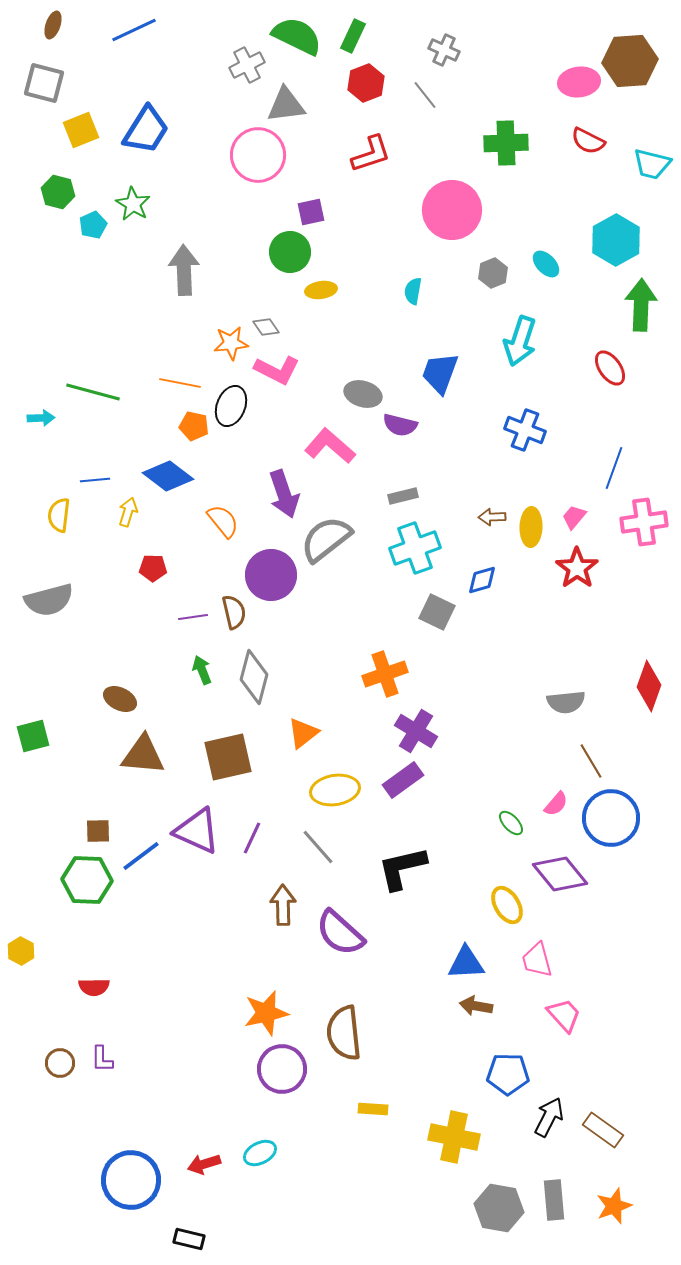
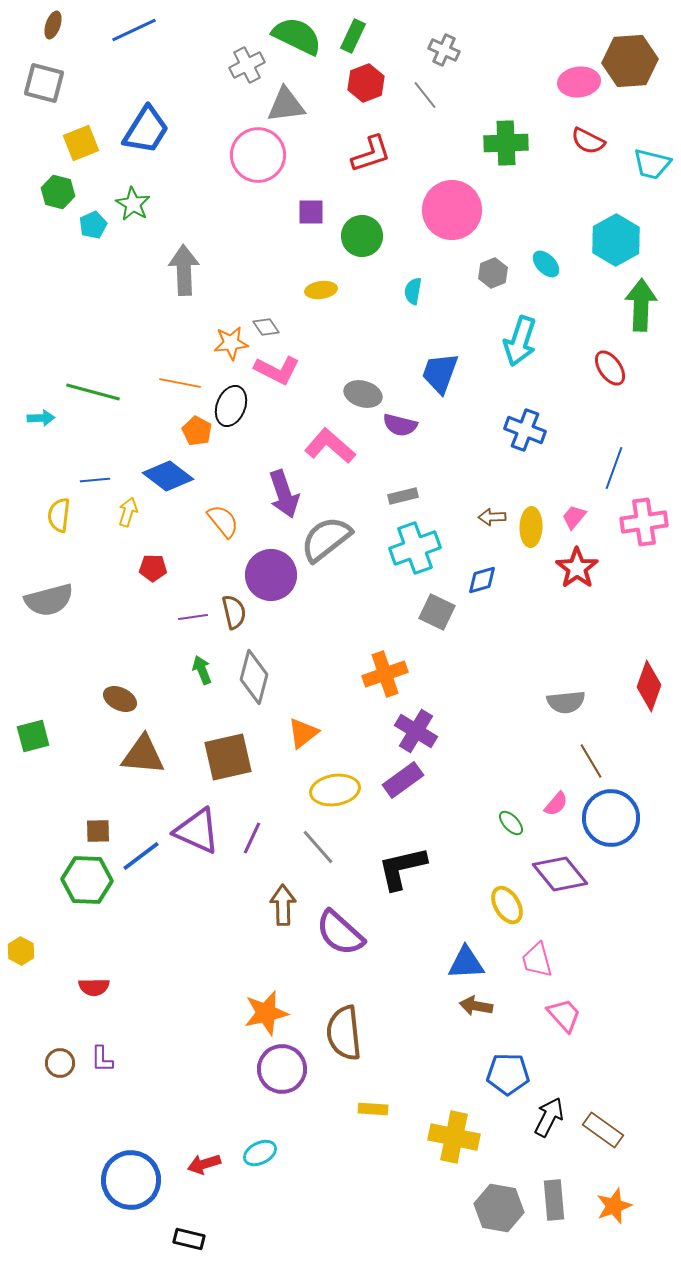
yellow square at (81, 130): moved 13 px down
purple square at (311, 212): rotated 12 degrees clockwise
green circle at (290, 252): moved 72 px right, 16 px up
orange pentagon at (194, 426): moved 3 px right, 5 px down; rotated 16 degrees clockwise
